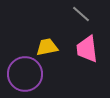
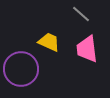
yellow trapezoid: moved 2 px right, 5 px up; rotated 35 degrees clockwise
purple circle: moved 4 px left, 5 px up
